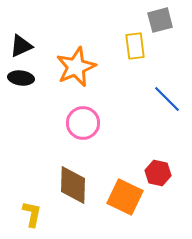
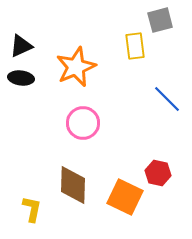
yellow L-shape: moved 5 px up
